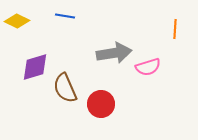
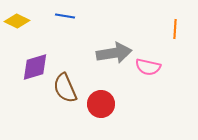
pink semicircle: rotated 30 degrees clockwise
